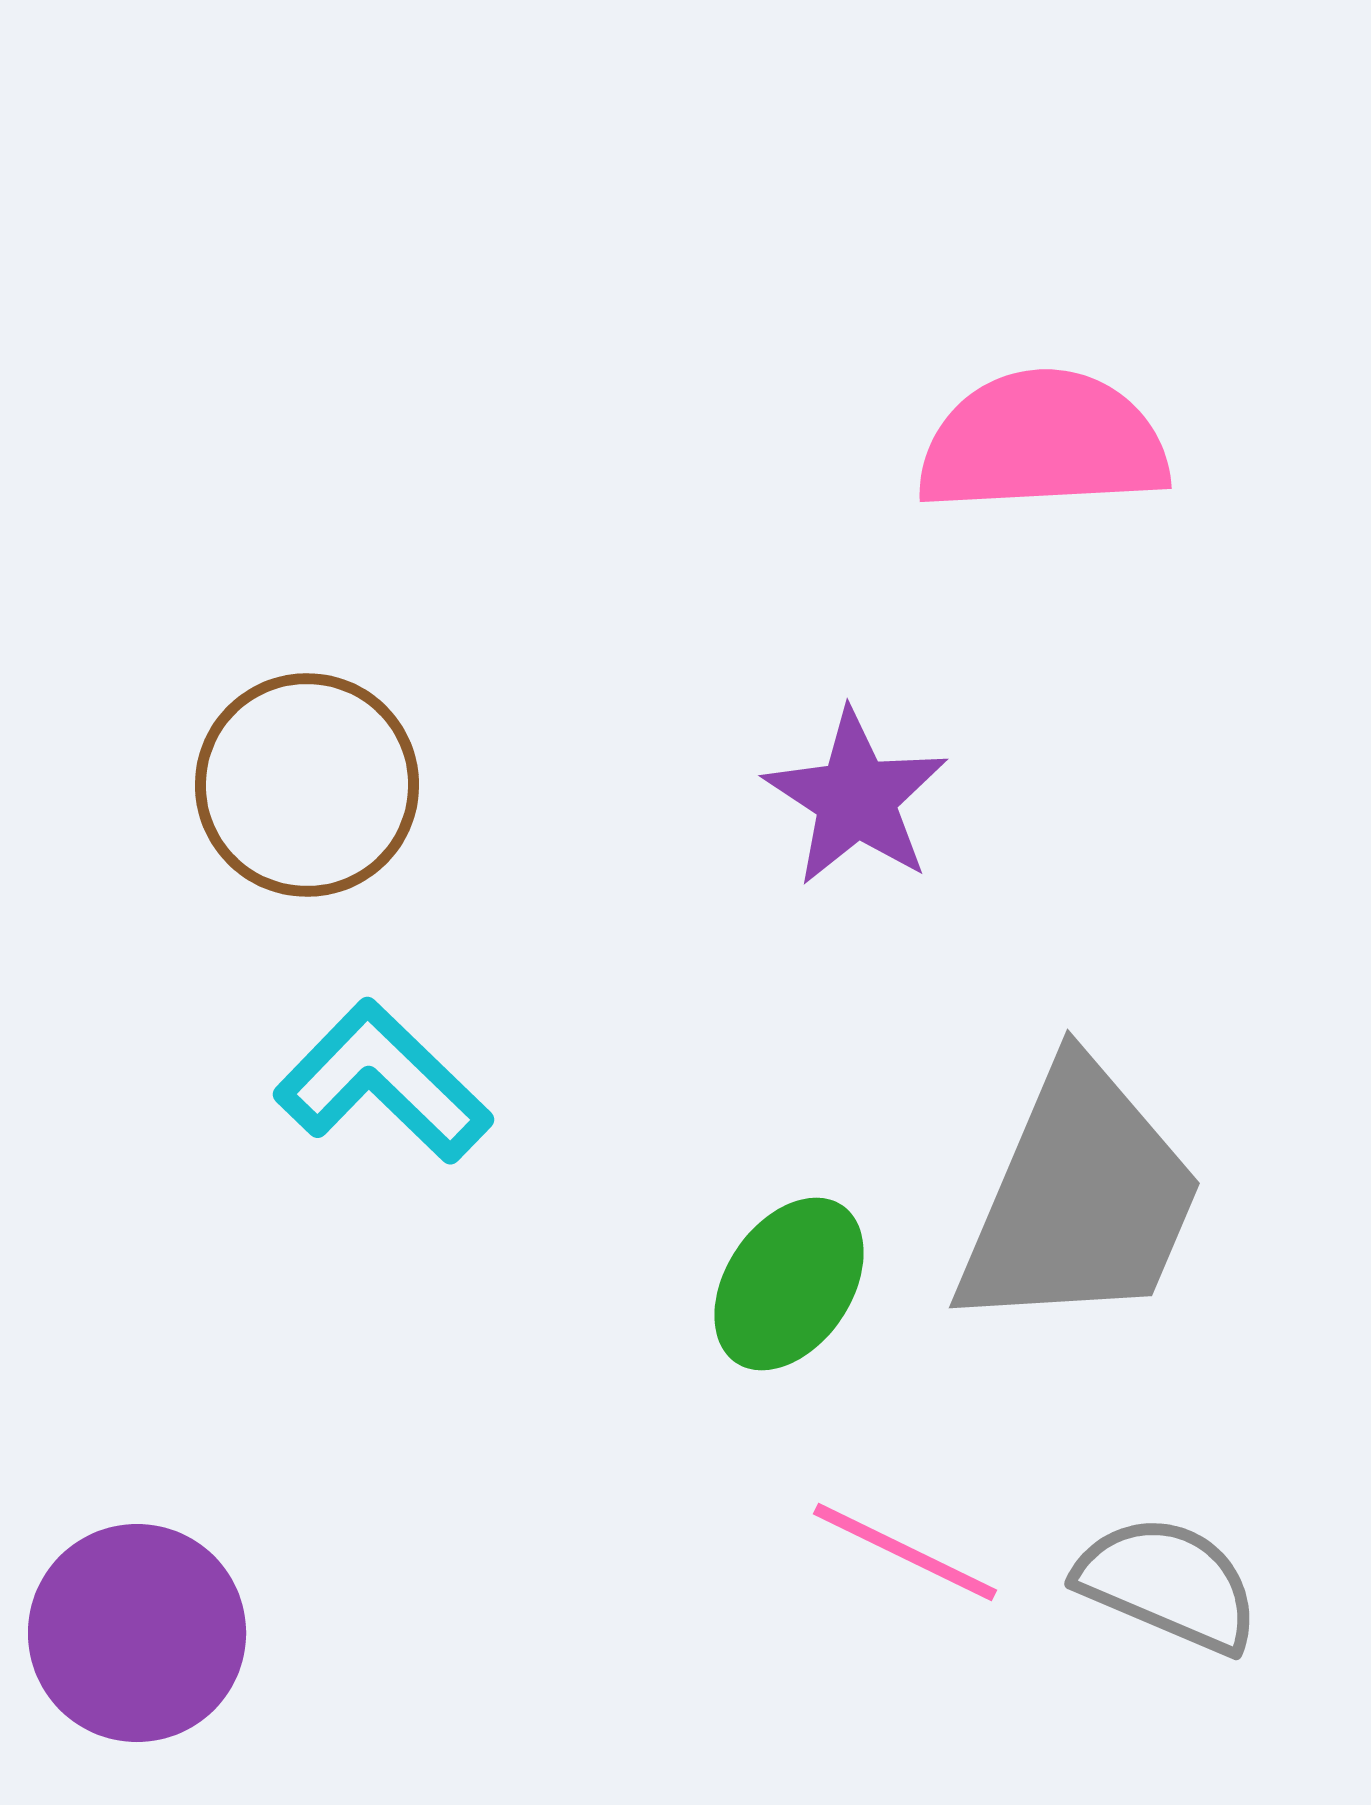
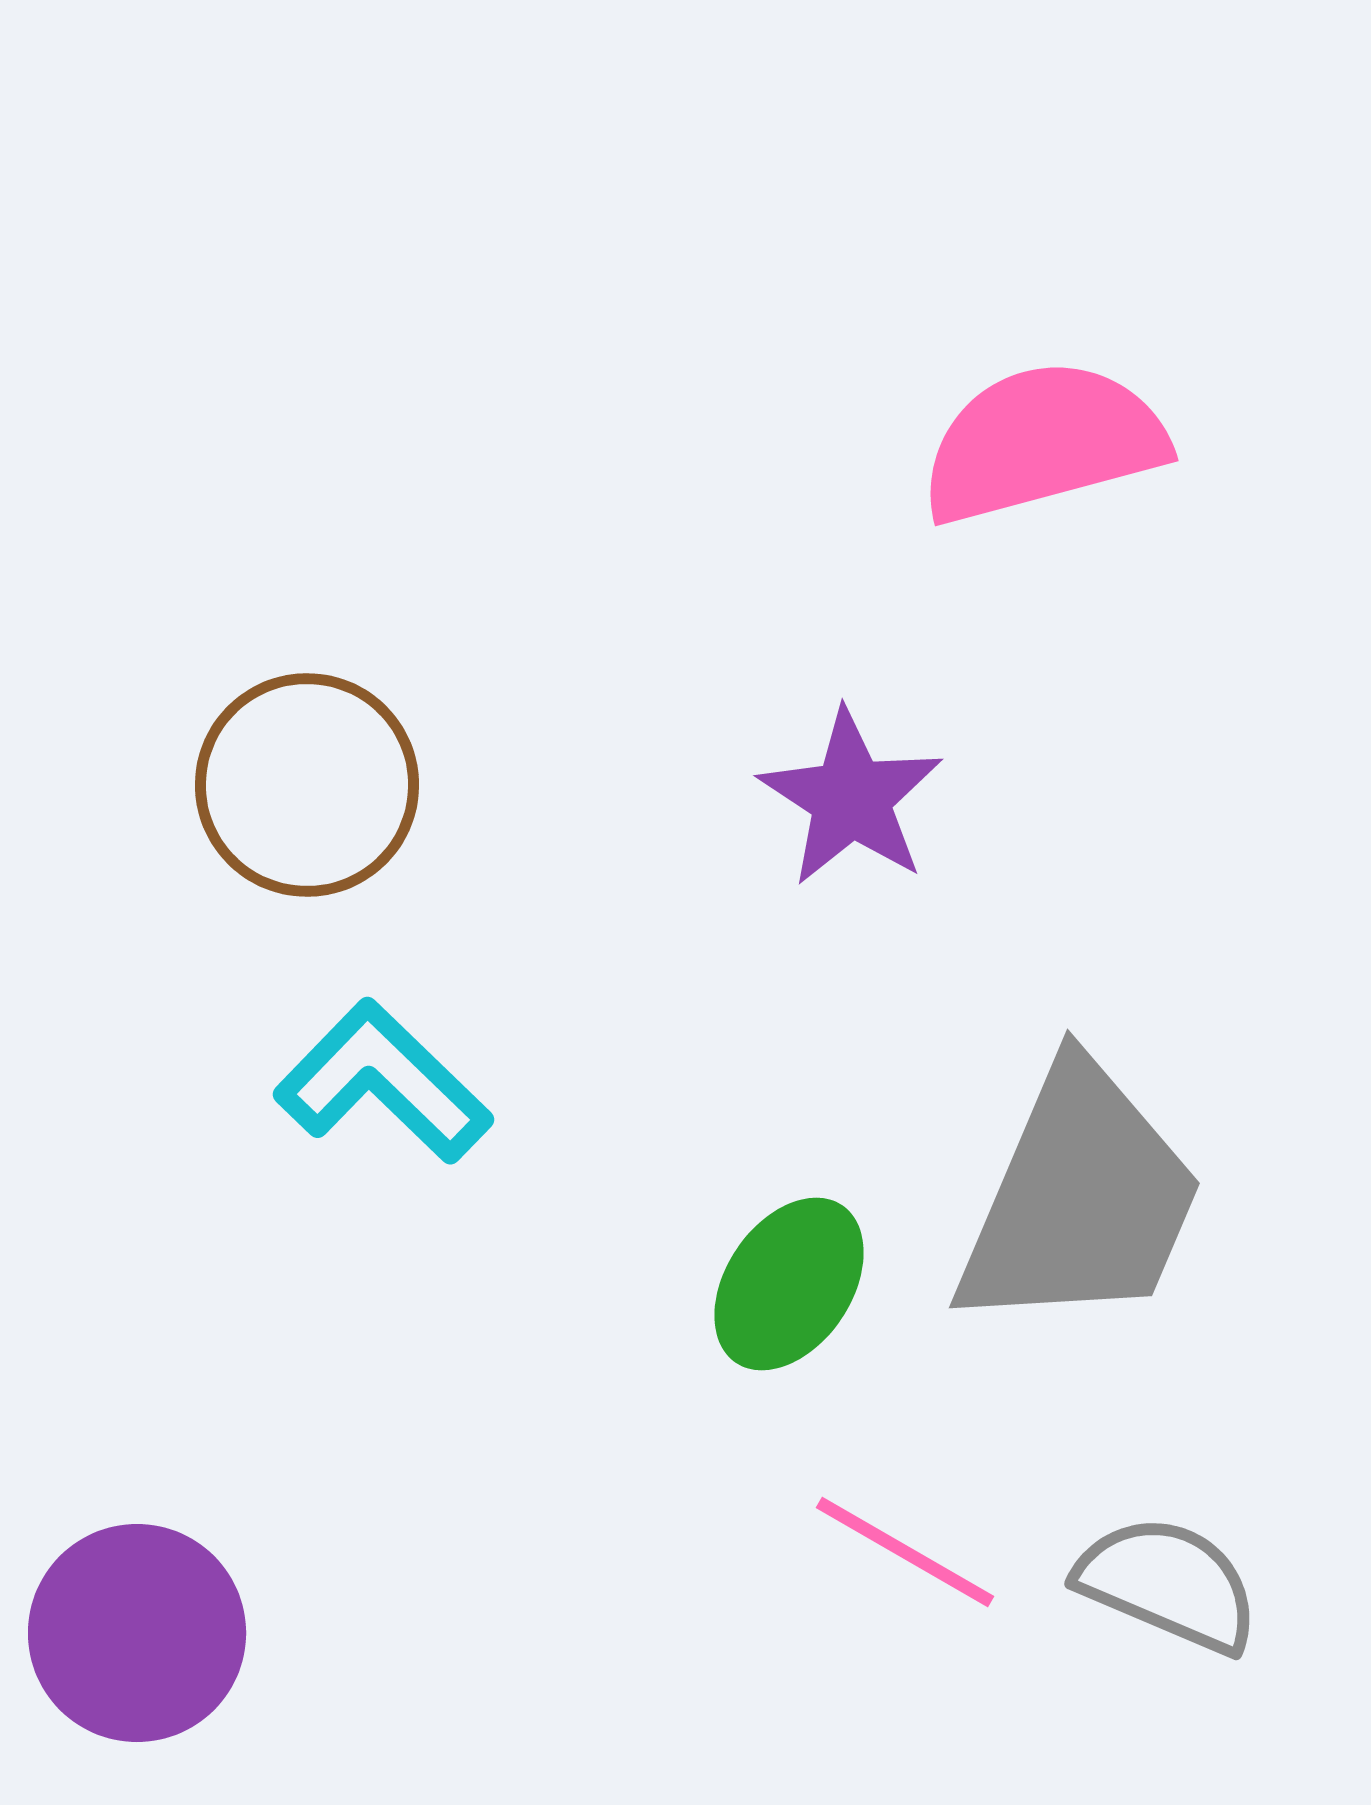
pink semicircle: rotated 12 degrees counterclockwise
purple star: moved 5 px left
pink line: rotated 4 degrees clockwise
